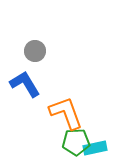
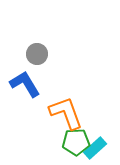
gray circle: moved 2 px right, 3 px down
cyan rectangle: rotated 30 degrees counterclockwise
